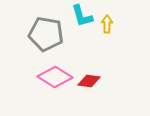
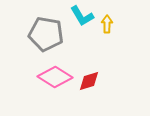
cyan L-shape: rotated 15 degrees counterclockwise
red diamond: rotated 25 degrees counterclockwise
